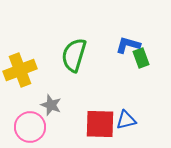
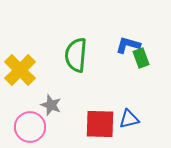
green semicircle: moved 2 px right; rotated 12 degrees counterclockwise
yellow cross: rotated 24 degrees counterclockwise
blue triangle: moved 3 px right, 1 px up
